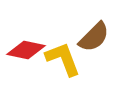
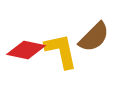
yellow L-shape: moved 2 px left, 8 px up; rotated 9 degrees clockwise
